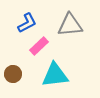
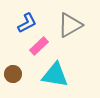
gray triangle: rotated 24 degrees counterclockwise
cyan triangle: rotated 16 degrees clockwise
